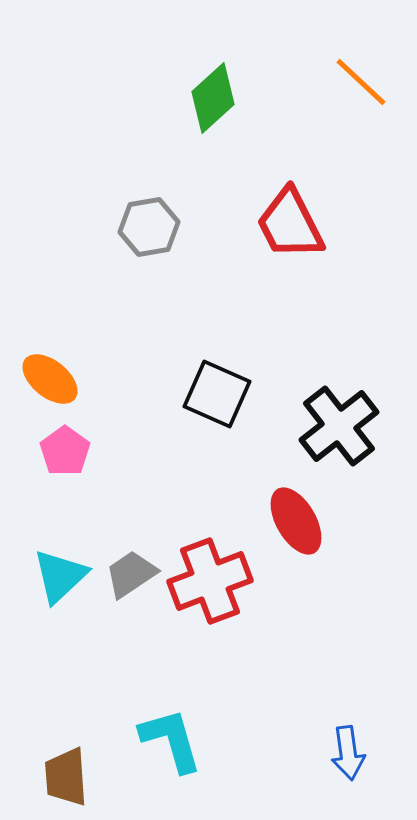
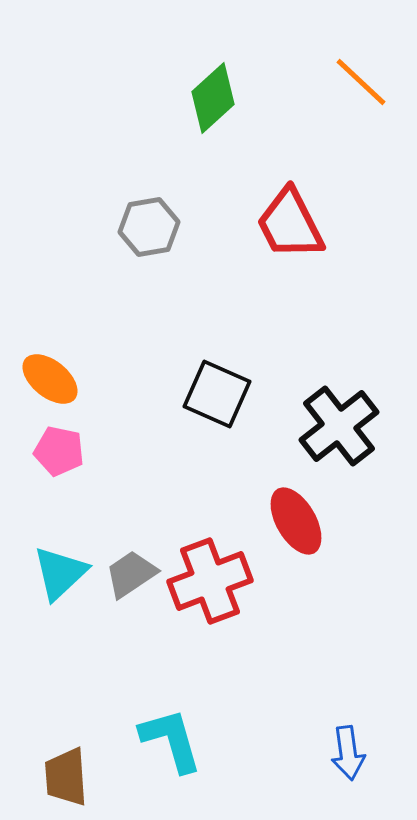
pink pentagon: moved 6 px left; rotated 24 degrees counterclockwise
cyan triangle: moved 3 px up
